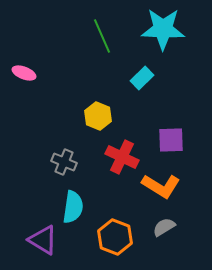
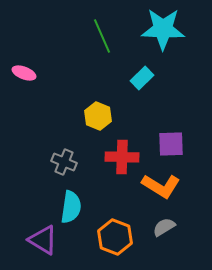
purple square: moved 4 px down
red cross: rotated 24 degrees counterclockwise
cyan semicircle: moved 2 px left
